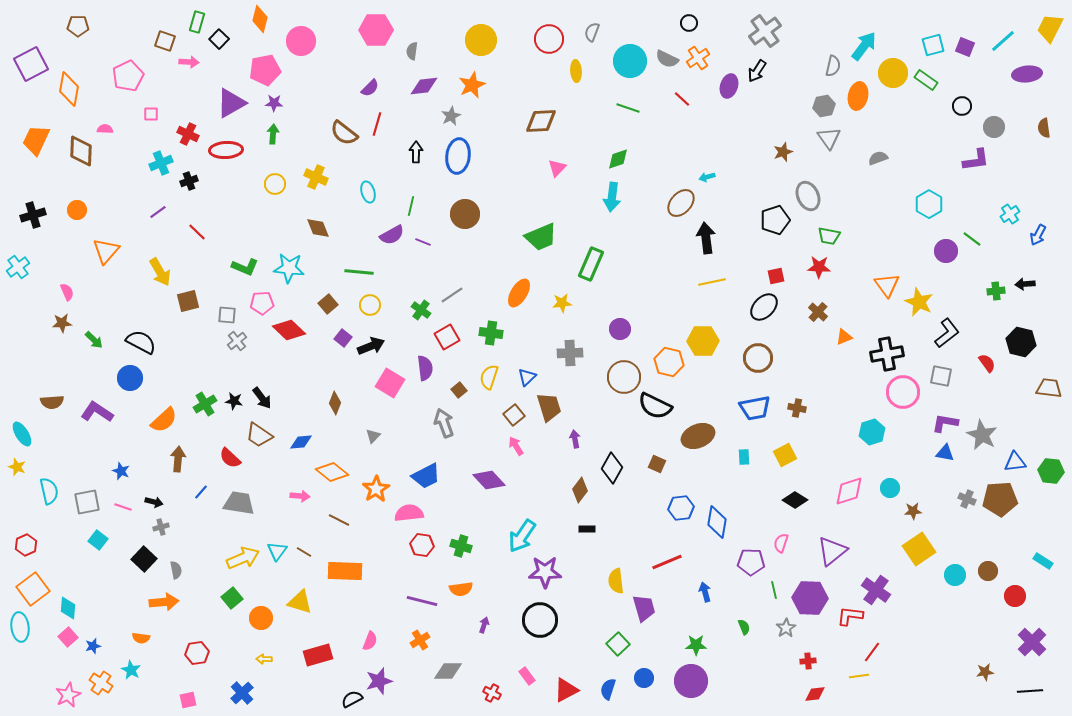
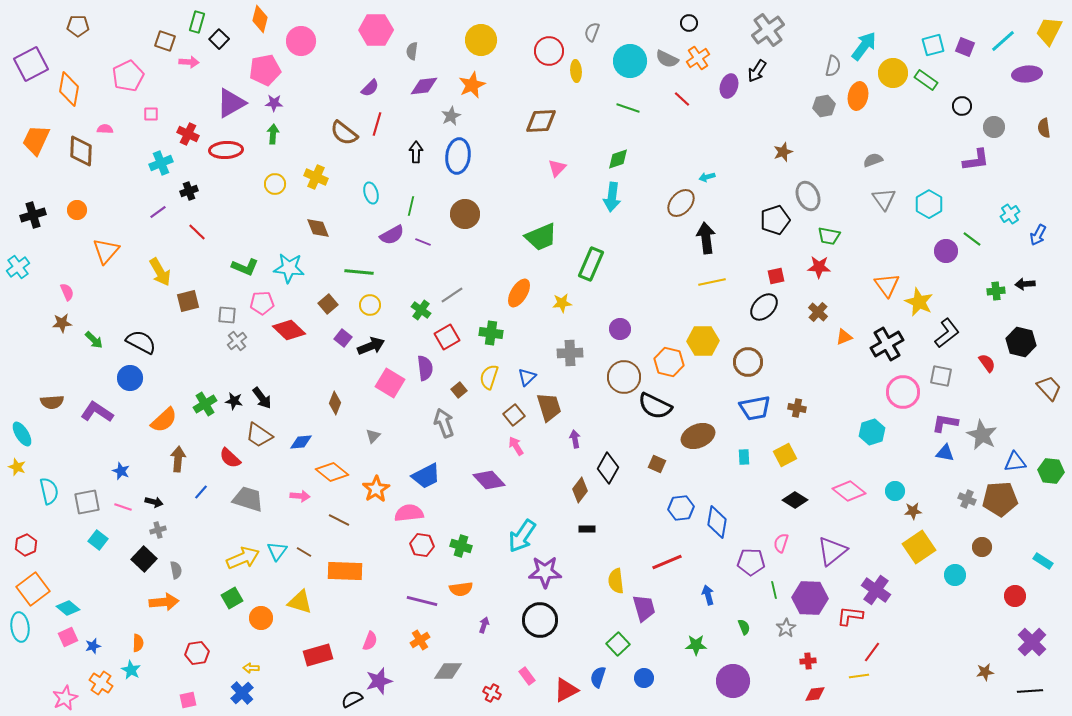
yellow trapezoid at (1050, 28): moved 1 px left, 3 px down
gray cross at (765, 31): moved 3 px right, 1 px up
red circle at (549, 39): moved 12 px down
gray triangle at (829, 138): moved 55 px right, 61 px down
gray semicircle at (878, 158): moved 5 px left, 2 px down
black cross at (189, 181): moved 10 px down
cyan ellipse at (368, 192): moved 3 px right, 1 px down
black cross at (887, 354): moved 10 px up; rotated 20 degrees counterclockwise
brown circle at (758, 358): moved 10 px left, 4 px down
brown trapezoid at (1049, 388): rotated 40 degrees clockwise
black diamond at (612, 468): moved 4 px left
cyan circle at (890, 488): moved 5 px right, 3 px down
pink diamond at (849, 491): rotated 56 degrees clockwise
gray trapezoid at (239, 503): moved 9 px right, 4 px up; rotated 8 degrees clockwise
gray cross at (161, 527): moved 3 px left, 3 px down
yellow square at (919, 549): moved 2 px up
brown circle at (988, 571): moved 6 px left, 24 px up
blue arrow at (705, 592): moved 3 px right, 3 px down
green square at (232, 598): rotated 10 degrees clockwise
cyan diamond at (68, 608): rotated 55 degrees counterclockwise
pink square at (68, 637): rotated 18 degrees clockwise
orange semicircle at (141, 638): moved 3 px left, 5 px down; rotated 96 degrees counterclockwise
yellow arrow at (264, 659): moved 13 px left, 9 px down
purple circle at (691, 681): moved 42 px right
blue semicircle at (608, 689): moved 10 px left, 12 px up
pink star at (68, 695): moved 3 px left, 3 px down
